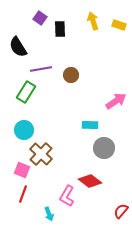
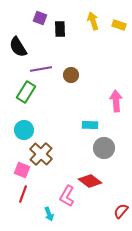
purple square: rotated 16 degrees counterclockwise
pink arrow: rotated 60 degrees counterclockwise
